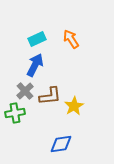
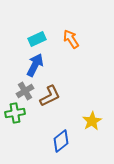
gray cross: rotated 12 degrees clockwise
brown L-shape: rotated 20 degrees counterclockwise
yellow star: moved 18 px right, 15 px down
blue diamond: moved 3 px up; rotated 30 degrees counterclockwise
